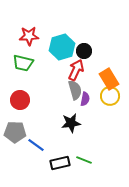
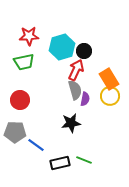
green trapezoid: moved 1 px right, 1 px up; rotated 25 degrees counterclockwise
